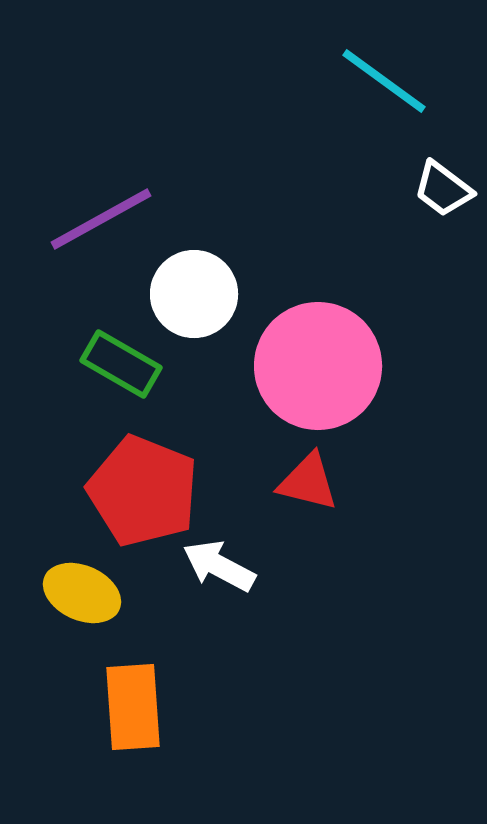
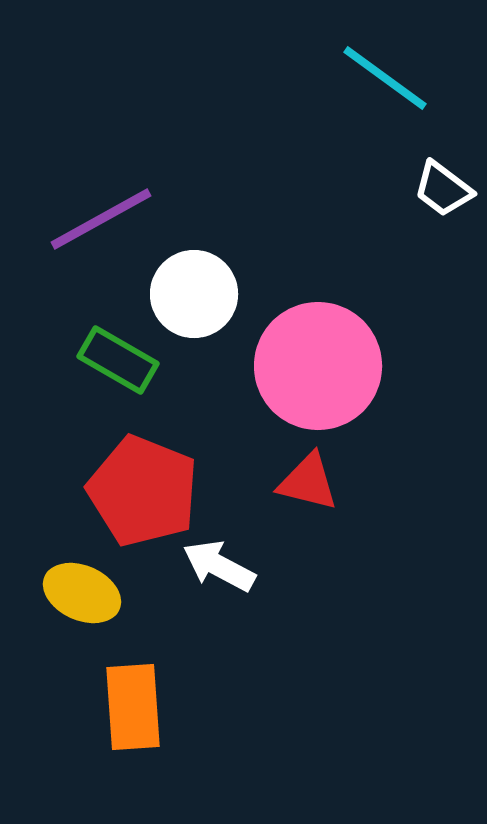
cyan line: moved 1 px right, 3 px up
green rectangle: moved 3 px left, 4 px up
